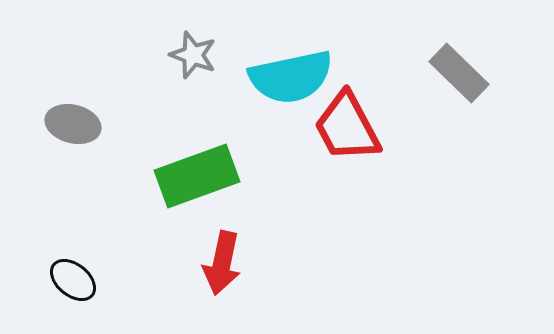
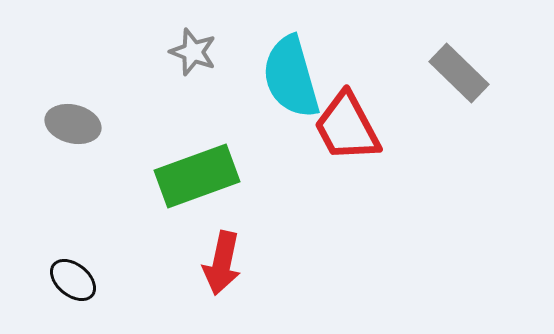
gray star: moved 3 px up
cyan semicircle: rotated 86 degrees clockwise
